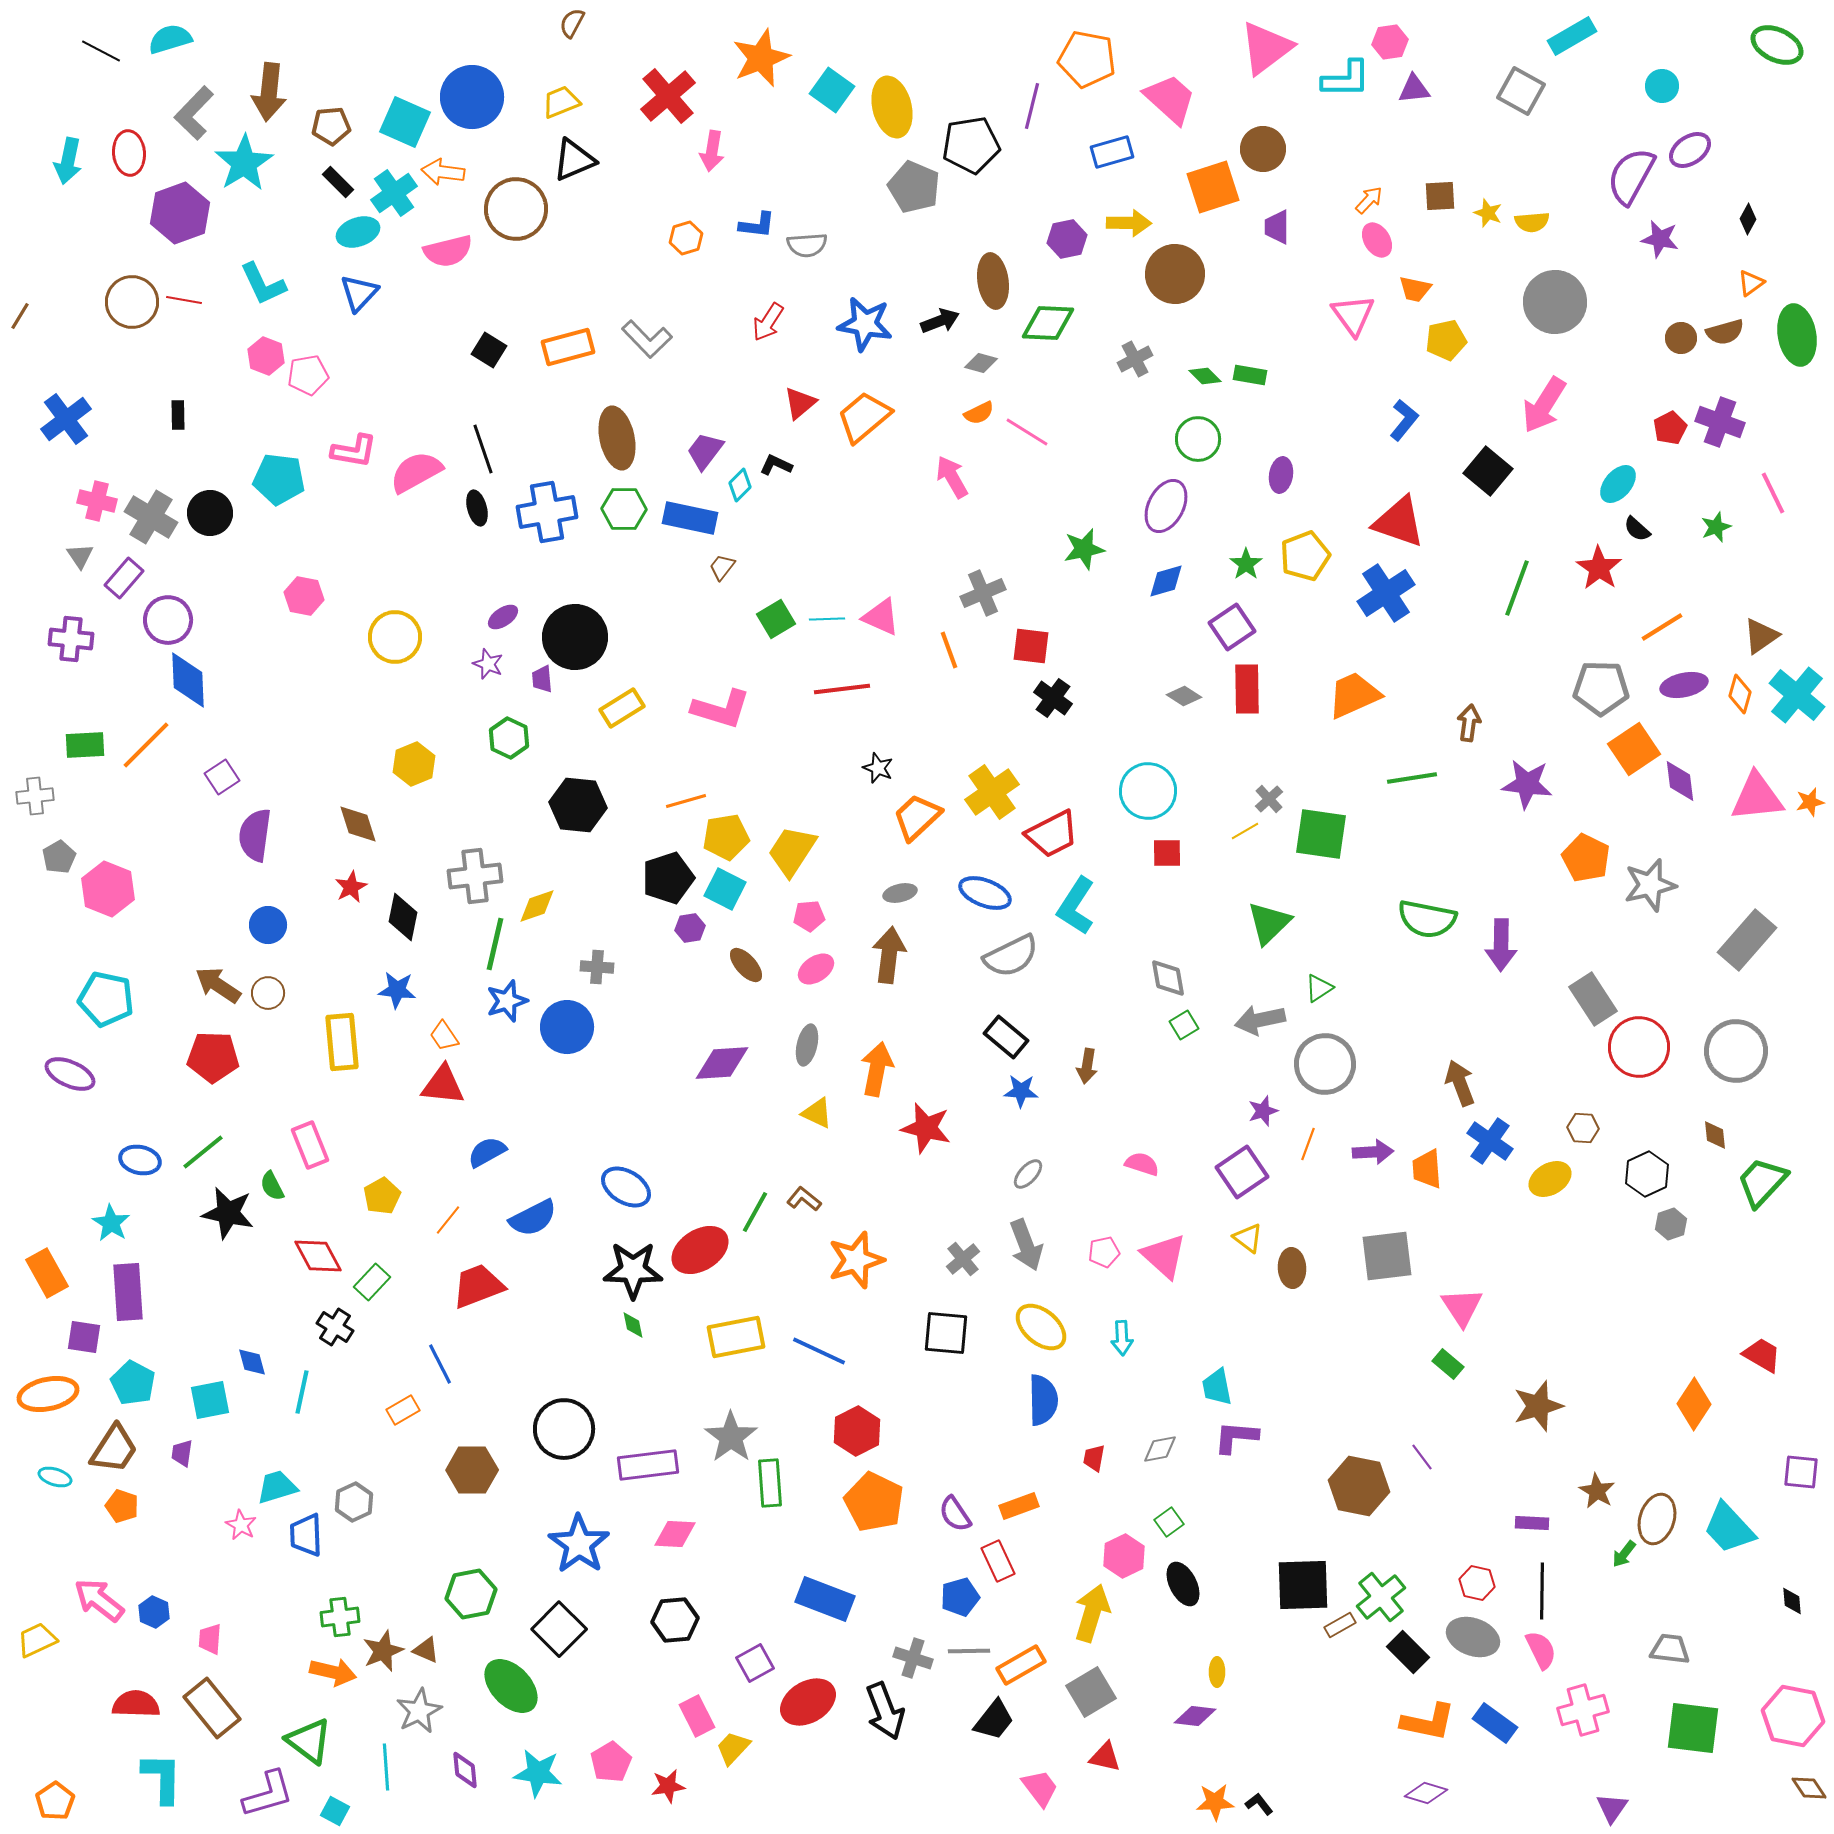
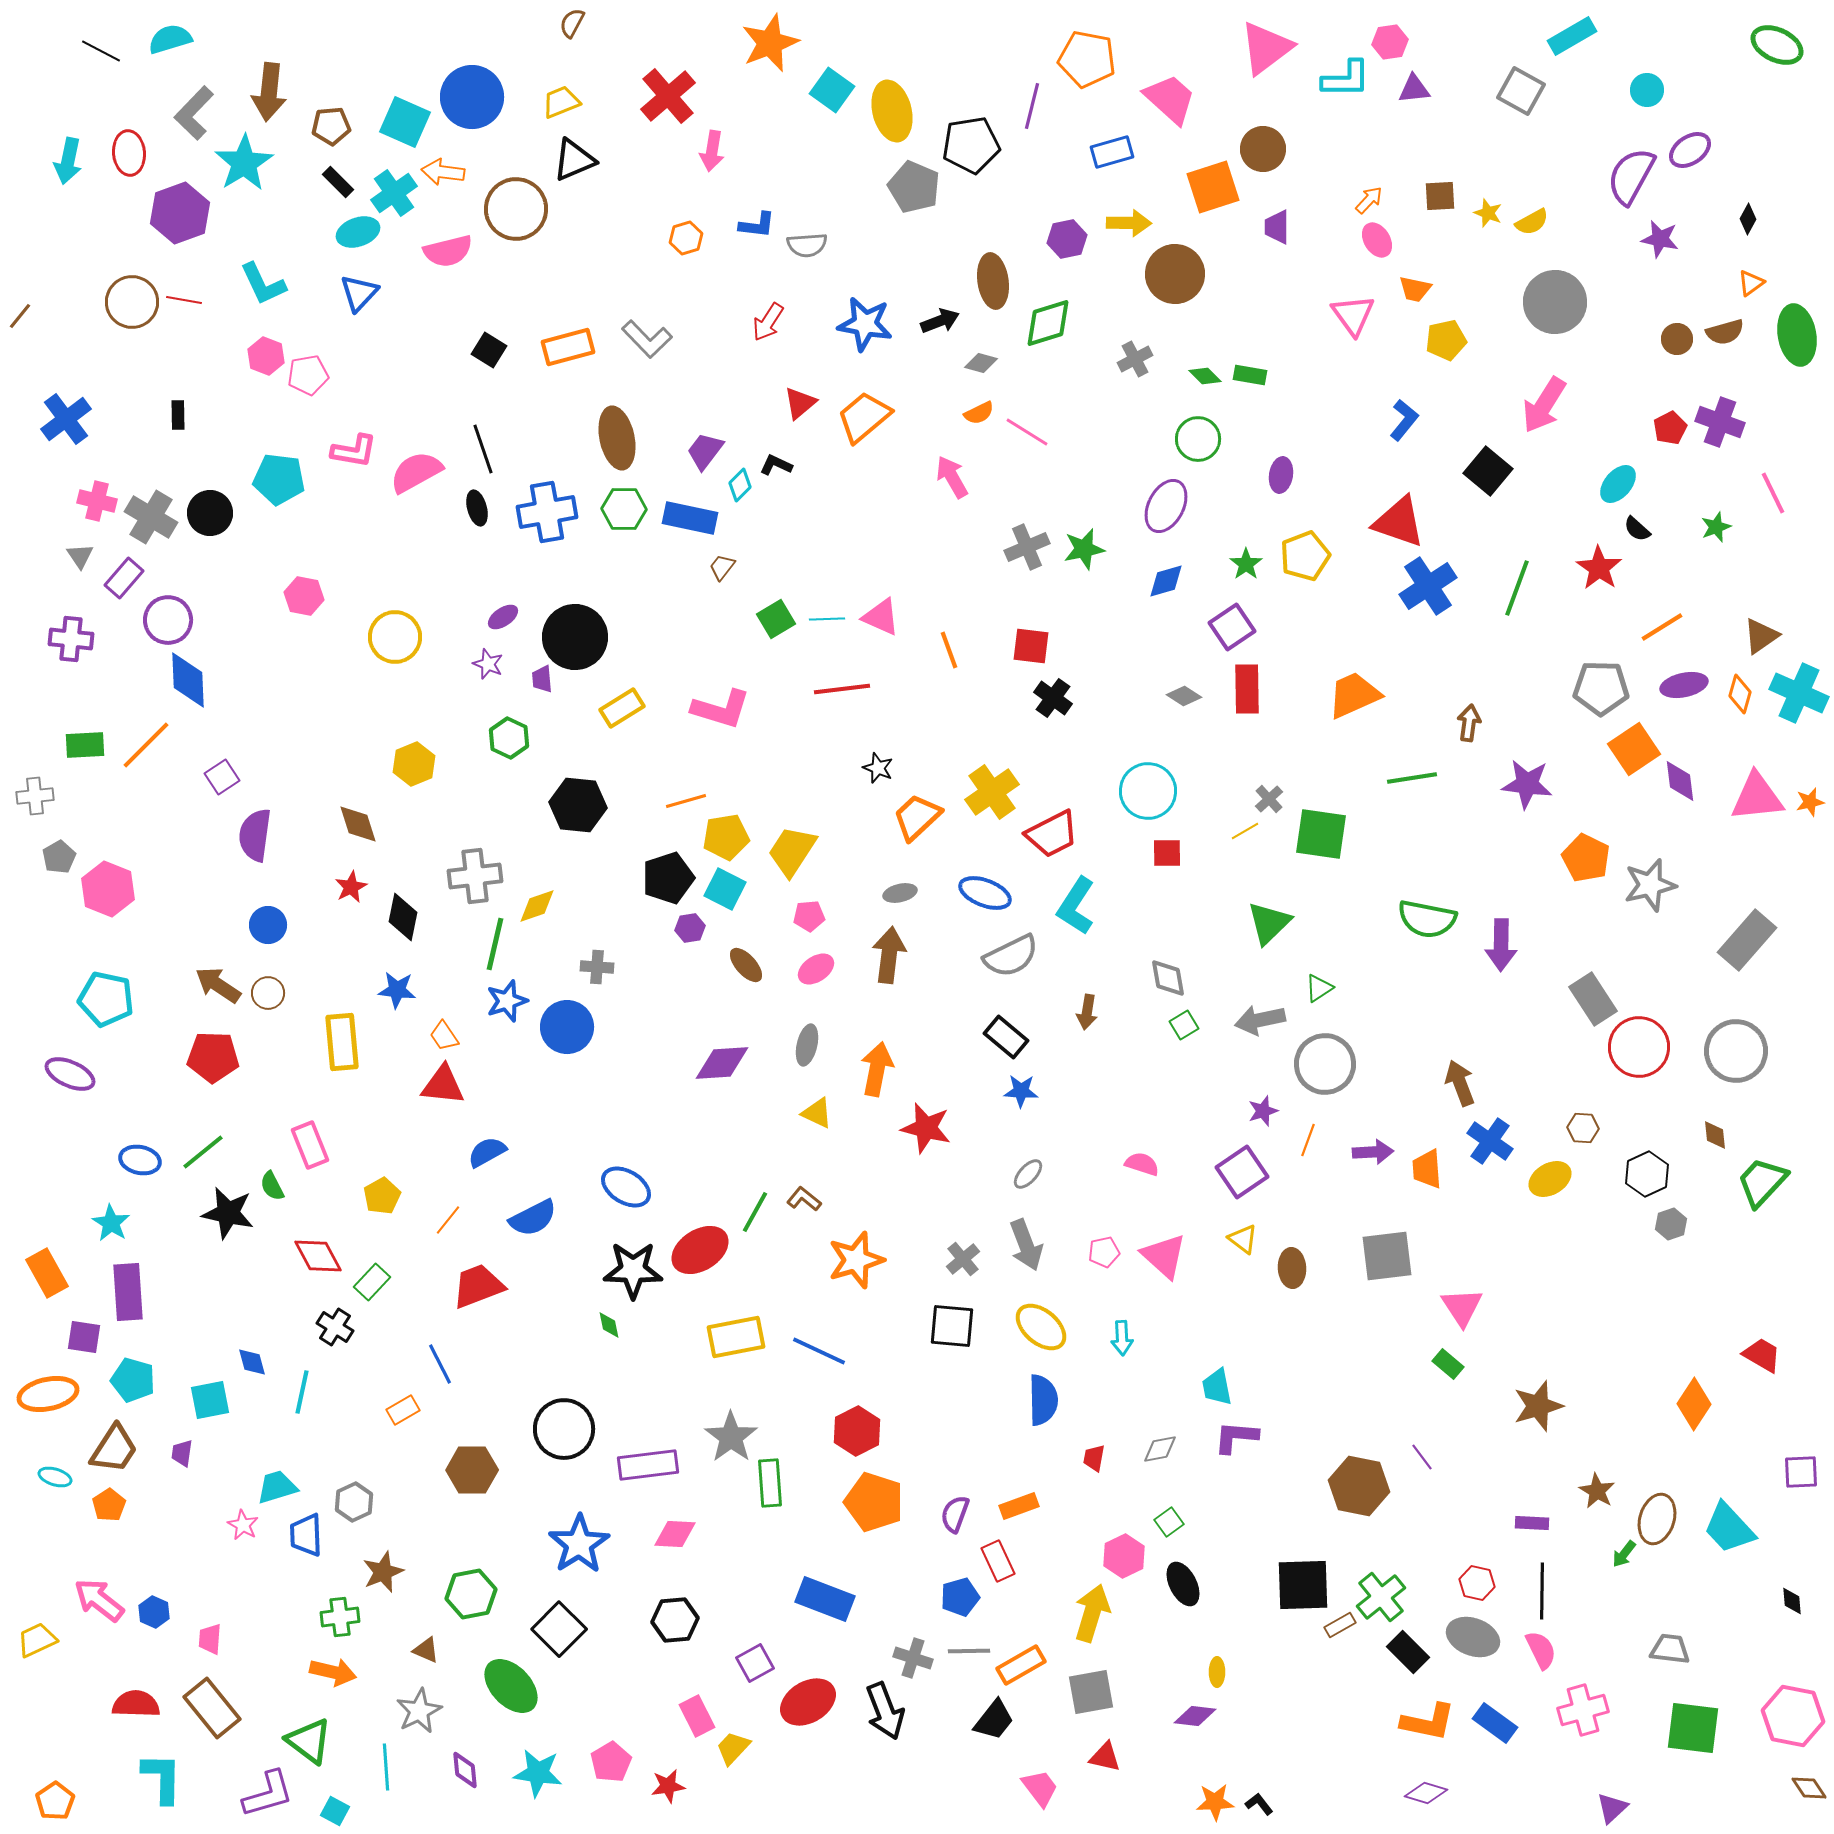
orange star at (761, 58): moved 9 px right, 15 px up
cyan circle at (1662, 86): moved 15 px left, 4 px down
yellow ellipse at (892, 107): moved 4 px down
yellow semicircle at (1532, 222): rotated 24 degrees counterclockwise
brown line at (20, 316): rotated 8 degrees clockwise
green diamond at (1048, 323): rotated 20 degrees counterclockwise
brown circle at (1681, 338): moved 4 px left, 1 px down
gray cross at (983, 593): moved 44 px right, 46 px up
blue cross at (1386, 593): moved 42 px right, 7 px up
cyan cross at (1797, 695): moved 2 px right, 2 px up; rotated 16 degrees counterclockwise
brown arrow at (1087, 1066): moved 54 px up
orange line at (1308, 1144): moved 4 px up
yellow triangle at (1248, 1238): moved 5 px left, 1 px down
green diamond at (633, 1325): moved 24 px left
black square at (946, 1333): moved 6 px right, 7 px up
cyan pentagon at (133, 1383): moved 3 px up; rotated 12 degrees counterclockwise
purple square at (1801, 1472): rotated 9 degrees counterclockwise
orange pentagon at (874, 1502): rotated 8 degrees counterclockwise
orange pentagon at (122, 1506): moved 13 px left, 1 px up; rotated 20 degrees clockwise
purple semicircle at (955, 1514): rotated 54 degrees clockwise
pink star at (241, 1525): moved 2 px right
blue star at (579, 1544): rotated 4 degrees clockwise
brown star at (383, 1651): moved 79 px up
gray square at (1091, 1692): rotated 21 degrees clockwise
purple triangle at (1612, 1808): rotated 12 degrees clockwise
